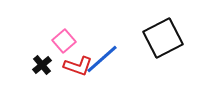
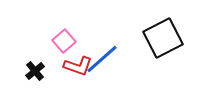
black cross: moved 7 px left, 6 px down
